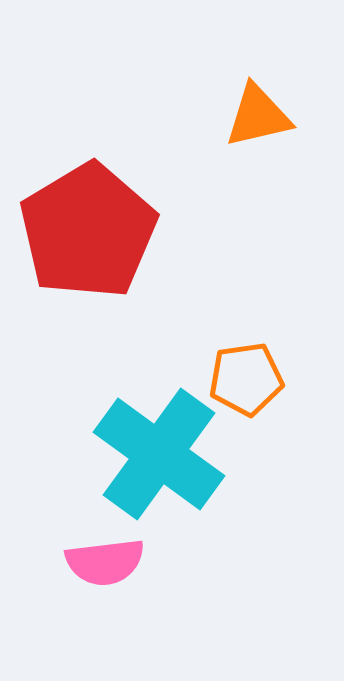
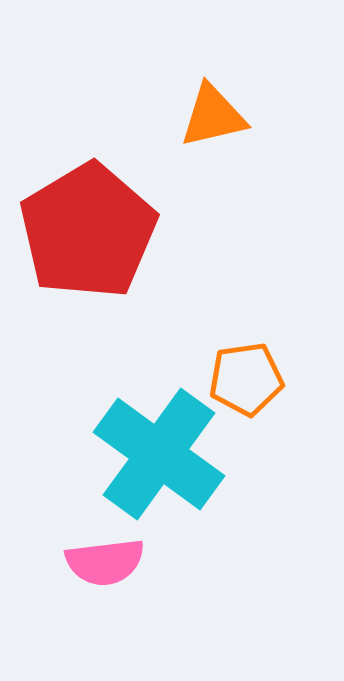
orange triangle: moved 45 px left
